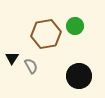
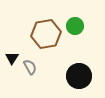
gray semicircle: moved 1 px left, 1 px down
